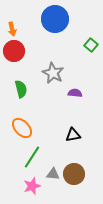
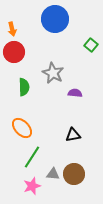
red circle: moved 1 px down
green semicircle: moved 3 px right, 2 px up; rotated 12 degrees clockwise
